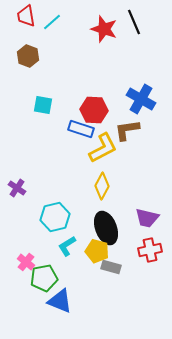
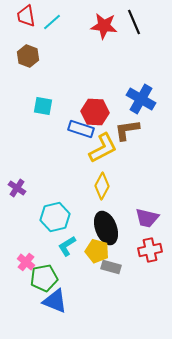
red star: moved 3 px up; rotated 12 degrees counterclockwise
cyan square: moved 1 px down
red hexagon: moved 1 px right, 2 px down
blue triangle: moved 5 px left
